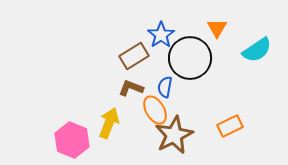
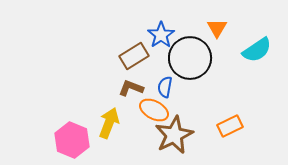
orange ellipse: moved 1 px left; rotated 32 degrees counterclockwise
